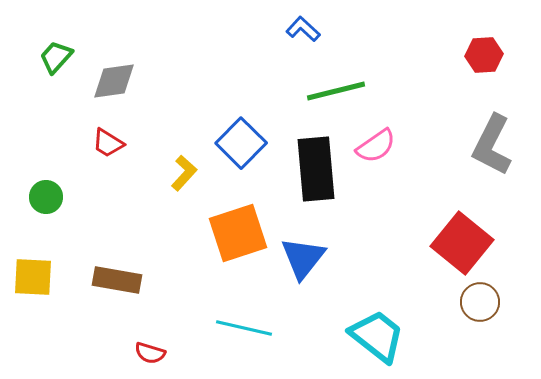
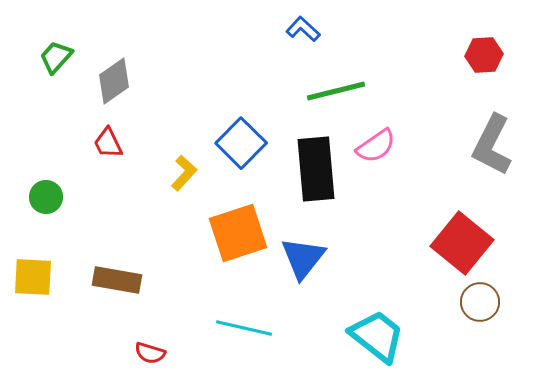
gray diamond: rotated 27 degrees counterclockwise
red trapezoid: rotated 32 degrees clockwise
